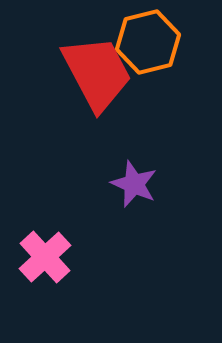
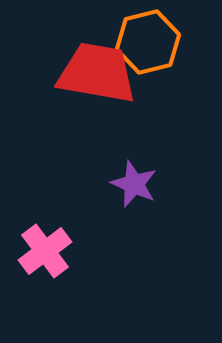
red trapezoid: rotated 52 degrees counterclockwise
pink cross: moved 6 px up; rotated 6 degrees clockwise
